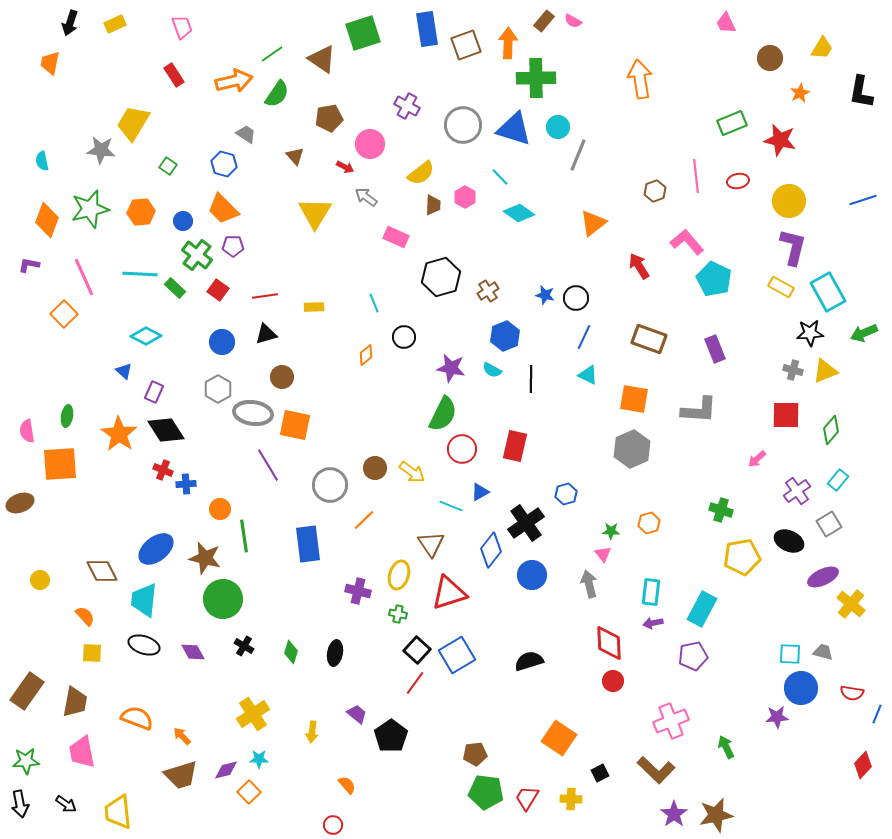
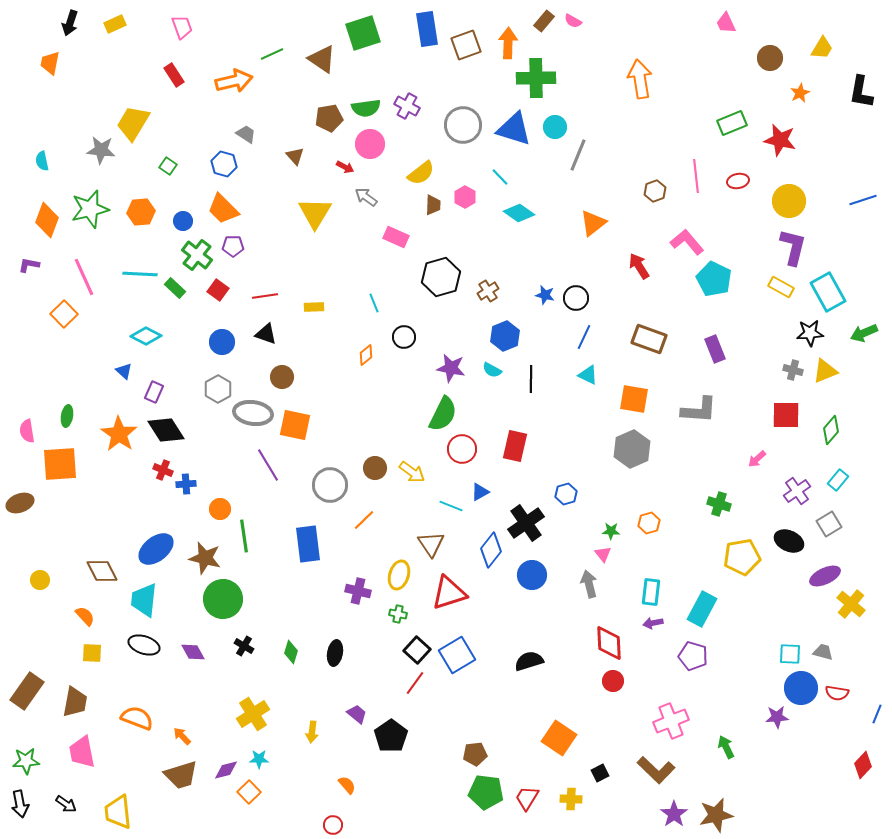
green line at (272, 54): rotated 10 degrees clockwise
green semicircle at (277, 94): moved 89 px right, 14 px down; rotated 48 degrees clockwise
cyan circle at (558, 127): moved 3 px left
black triangle at (266, 334): rotated 35 degrees clockwise
green cross at (721, 510): moved 2 px left, 6 px up
purple ellipse at (823, 577): moved 2 px right, 1 px up
purple pentagon at (693, 656): rotated 28 degrees clockwise
red semicircle at (852, 693): moved 15 px left
